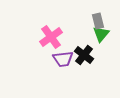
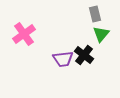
gray rectangle: moved 3 px left, 7 px up
pink cross: moved 27 px left, 3 px up
